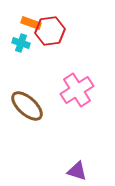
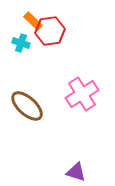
orange rectangle: moved 2 px right, 2 px up; rotated 24 degrees clockwise
pink cross: moved 5 px right, 4 px down
purple triangle: moved 1 px left, 1 px down
